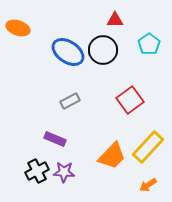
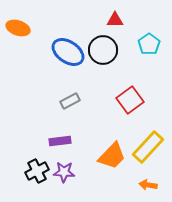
purple rectangle: moved 5 px right, 2 px down; rotated 30 degrees counterclockwise
orange arrow: rotated 42 degrees clockwise
